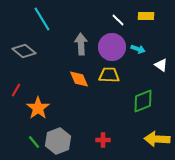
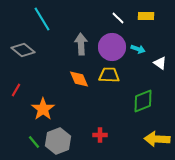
white line: moved 2 px up
gray diamond: moved 1 px left, 1 px up
white triangle: moved 1 px left, 2 px up
orange star: moved 5 px right, 1 px down
red cross: moved 3 px left, 5 px up
